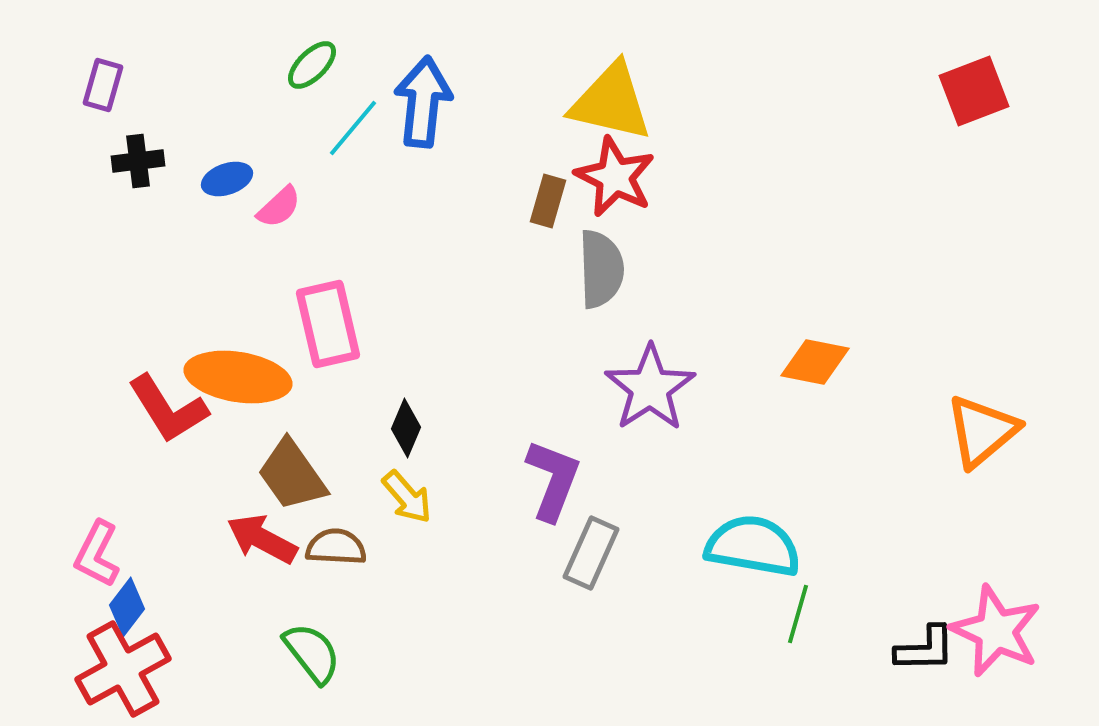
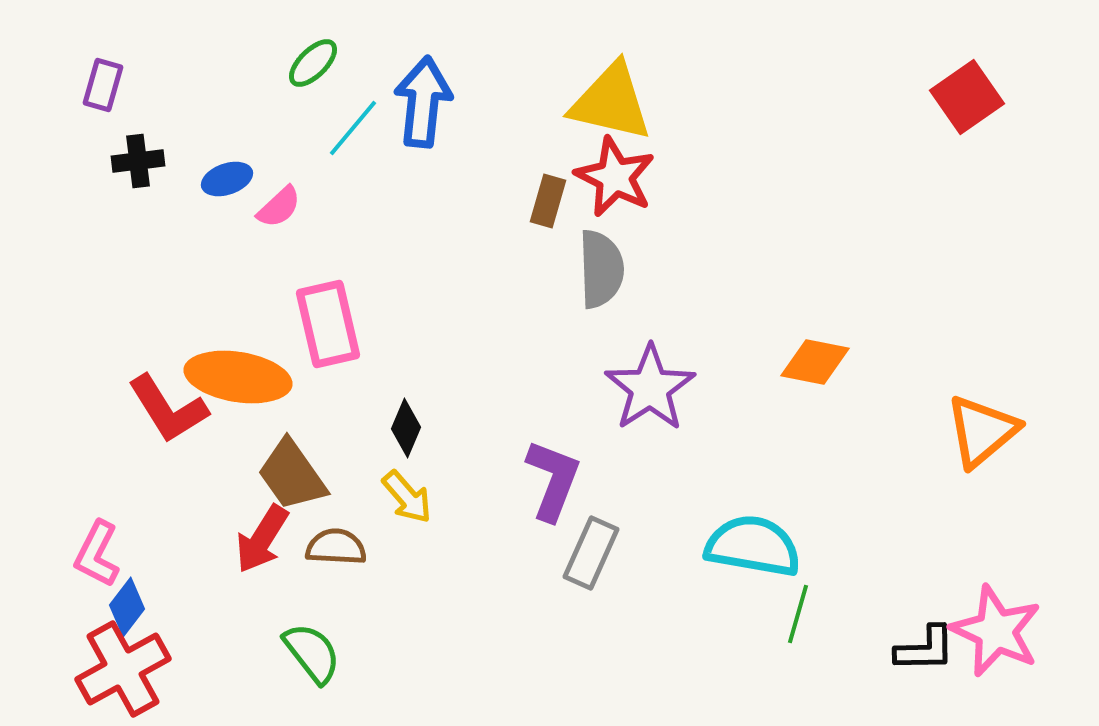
green ellipse: moved 1 px right, 2 px up
red square: moved 7 px left, 6 px down; rotated 14 degrees counterclockwise
red arrow: rotated 86 degrees counterclockwise
